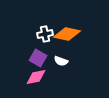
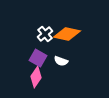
white cross: rotated 28 degrees counterclockwise
pink diamond: rotated 45 degrees counterclockwise
